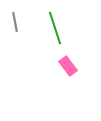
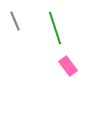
gray line: moved 1 px up; rotated 12 degrees counterclockwise
